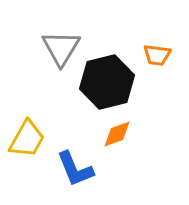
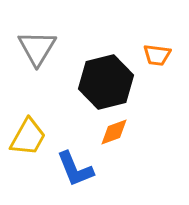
gray triangle: moved 24 px left
black hexagon: moved 1 px left
orange diamond: moved 3 px left, 2 px up
yellow trapezoid: moved 1 px right, 2 px up
